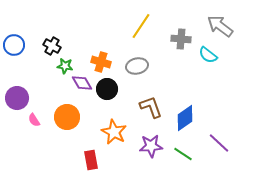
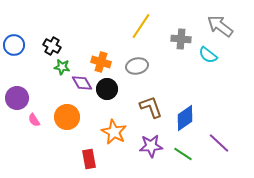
green star: moved 3 px left, 1 px down
red rectangle: moved 2 px left, 1 px up
